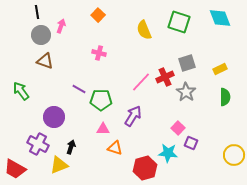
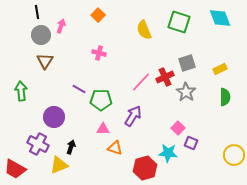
brown triangle: rotated 42 degrees clockwise
green arrow: rotated 30 degrees clockwise
